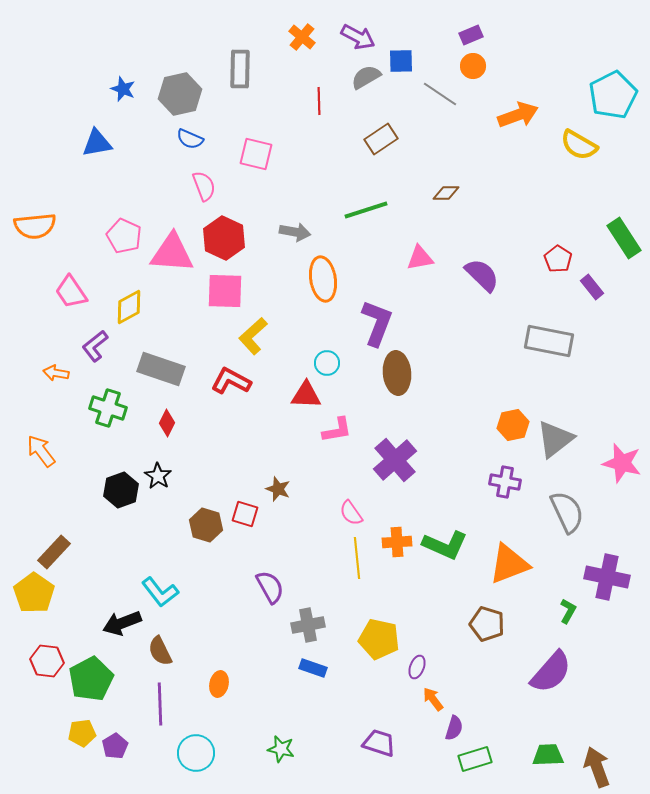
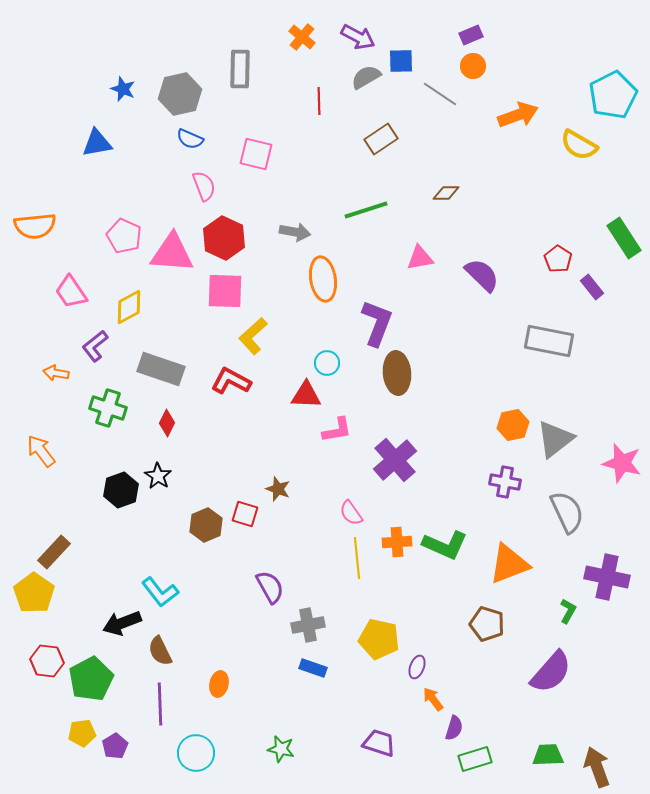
brown hexagon at (206, 525): rotated 20 degrees clockwise
